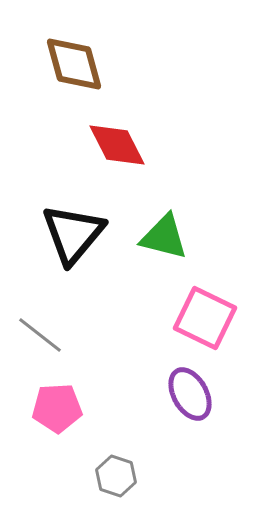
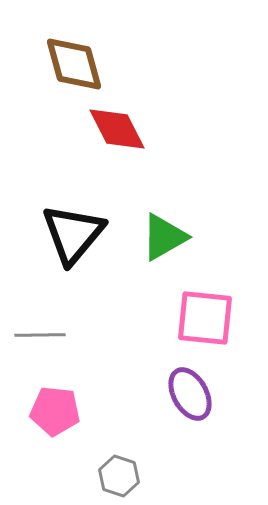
red diamond: moved 16 px up
green triangle: rotated 44 degrees counterclockwise
pink square: rotated 20 degrees counterclockwise
gray line: rotated 39 degrees counterclockwise
pink pentagon: moved 2 px left, 3 px down; rotated 9 degrees clockwise
gray hexagon: moved 3 px right
